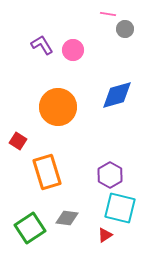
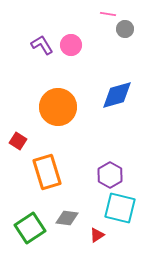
pink circle: moved 2 px left, 5 px up
red triangle: moved 8 px left
